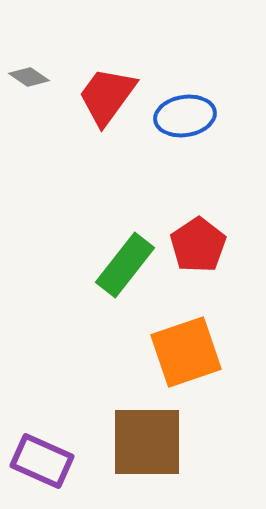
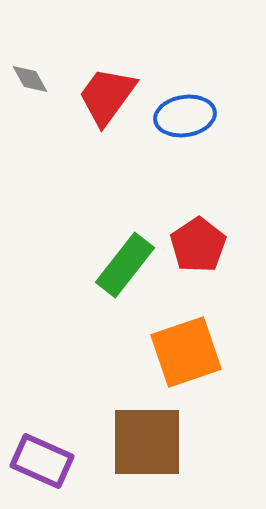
gray diamond: moved 1 px right, 2 px down; rotated 27 degrees clockwise
